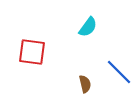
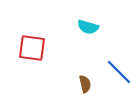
cyan semicircle: rotated 70 degrees clockwise
red square: moved 4 px up
